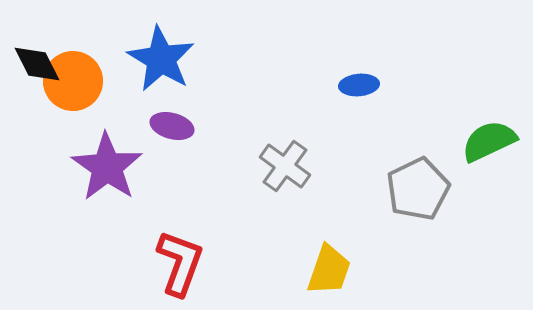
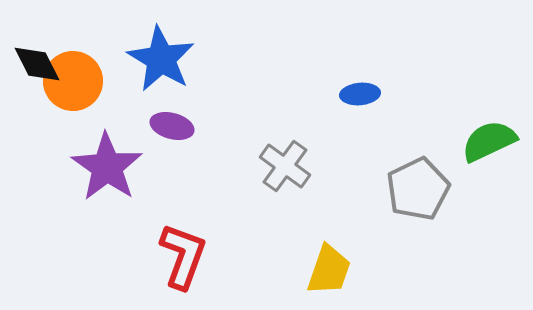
blue ellipse: moved 1 px right, 9 px down
red L-shape: moved 3 px right, 7 px up
